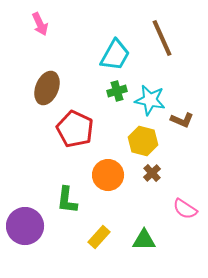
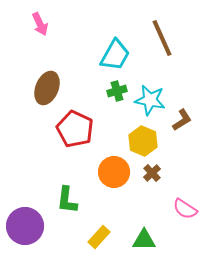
brown L-shape: rotated 55 degrees counterclockwise
yellow hexagon: rotated 8 degrees clockwise
orange circle: moved 6 px right, 3 px up
